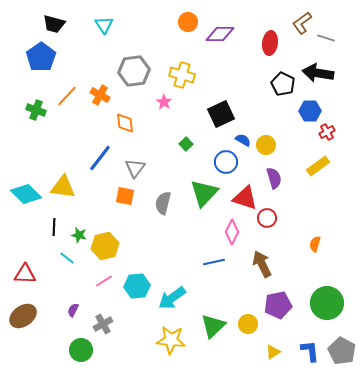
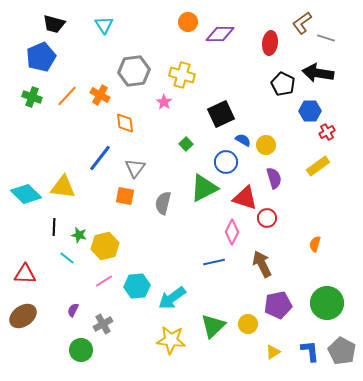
blue pentagon at (41, 57): rotated 12 degrees clockwise
green cross at (36, 110): moved 4 px left, 13 px up
green triangle at (204, 193): moved 5 px up; rotated 20 degrees clockwise
